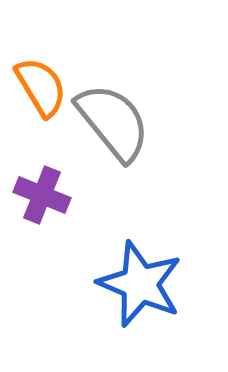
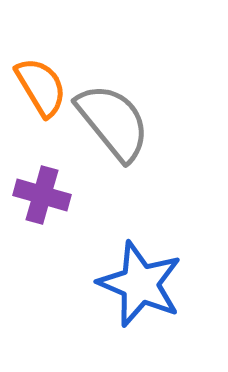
purple cross: rotated 6 degrees counterclockwise
